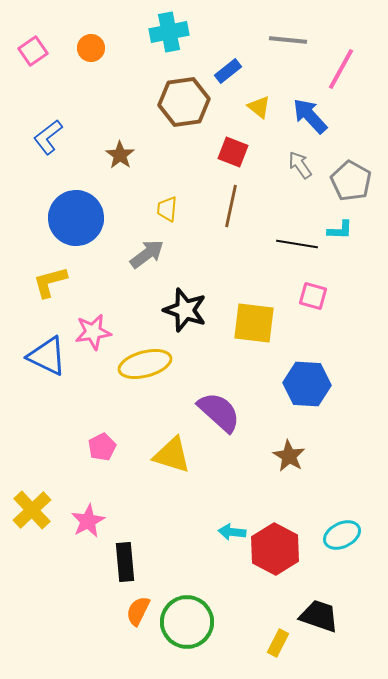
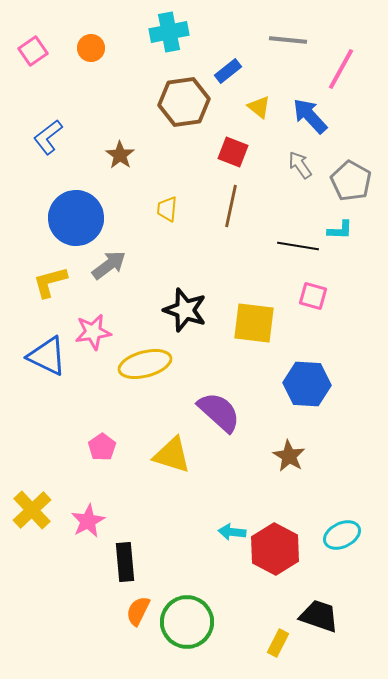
black line at (297, 244): moved 1 px right, 2 px down
gray arrow at (147, 254): moved 38 px left, 11 px down
pink pentagon at (102, 447): rotated 8 degrees counterclockwise
